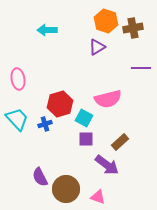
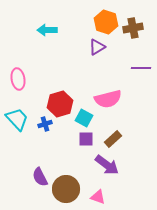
orange hexagon: moved 1 px down
brown rectangle: moved 7 px left, 3 px up
